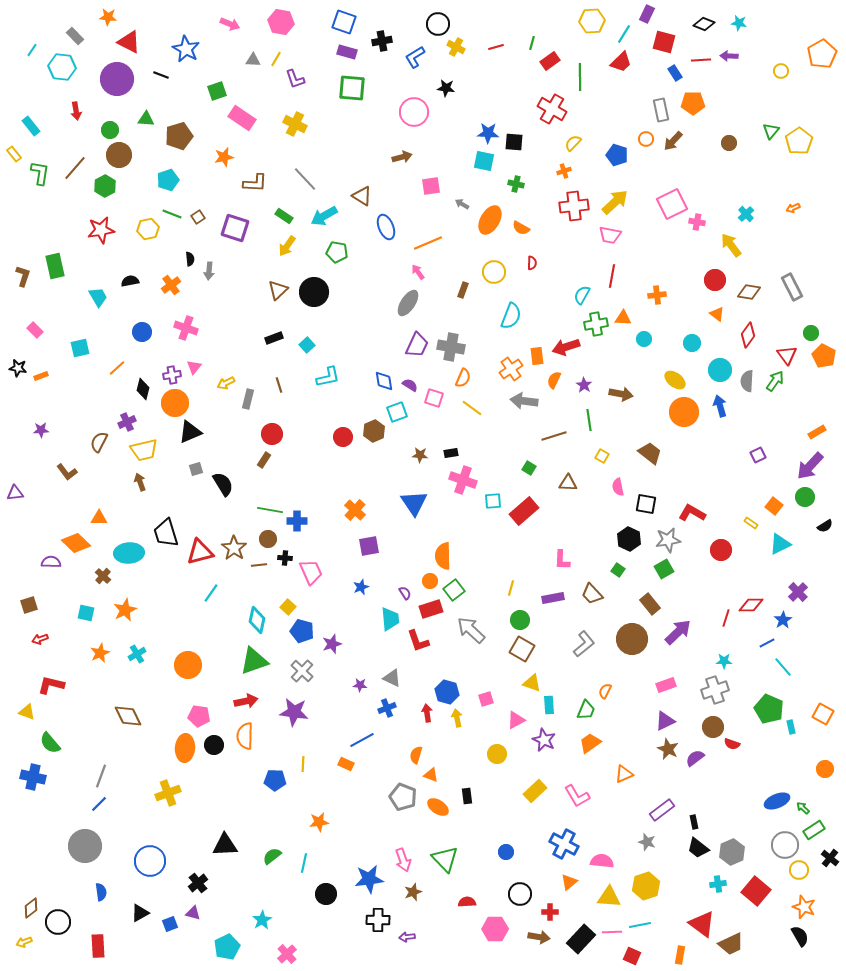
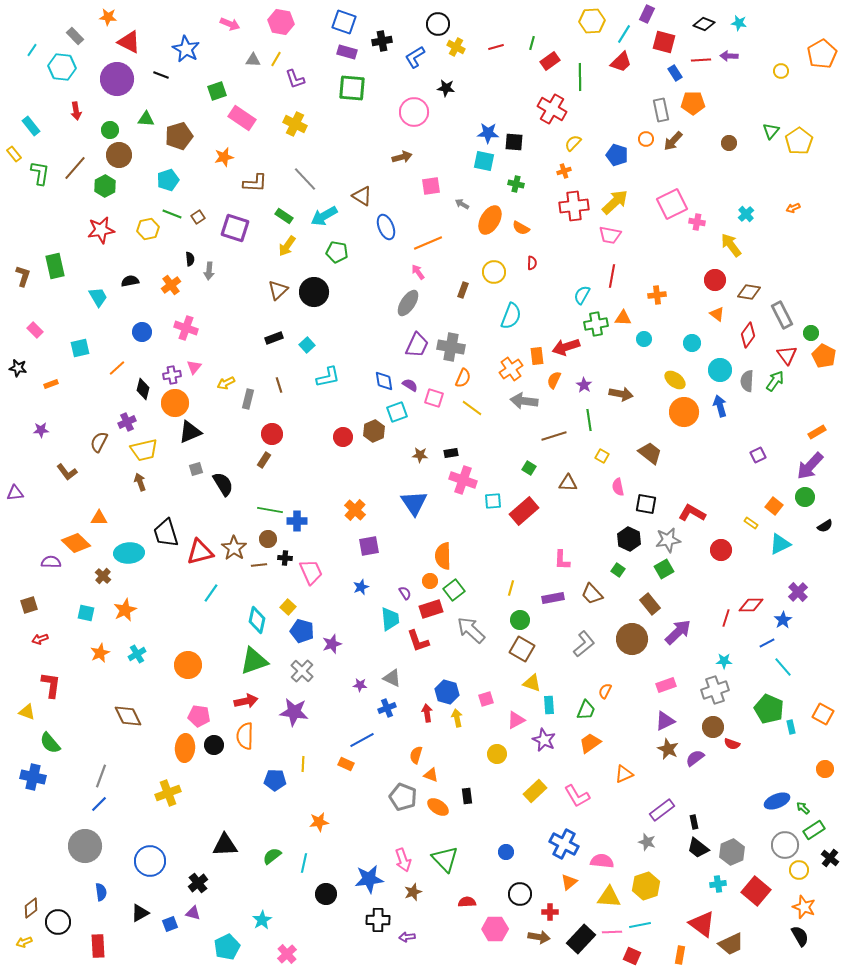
gray rectangle at (792, 287): moved 10 px left, 28 px down
orange rectangle at (41, 376): moved 10 px right, 8 px down
red L-shape at (51, 685): rotated 84 degrees clockwise
